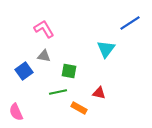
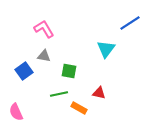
green line: moved 1 px right, 2 px down
